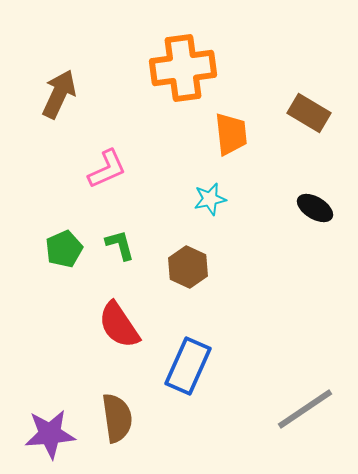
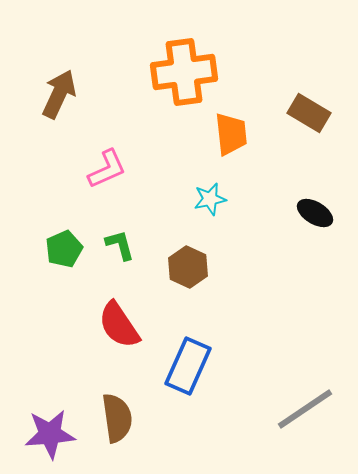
orange cross: moved 1 px right, 4 px down
black ellipse: moved 5 px down
